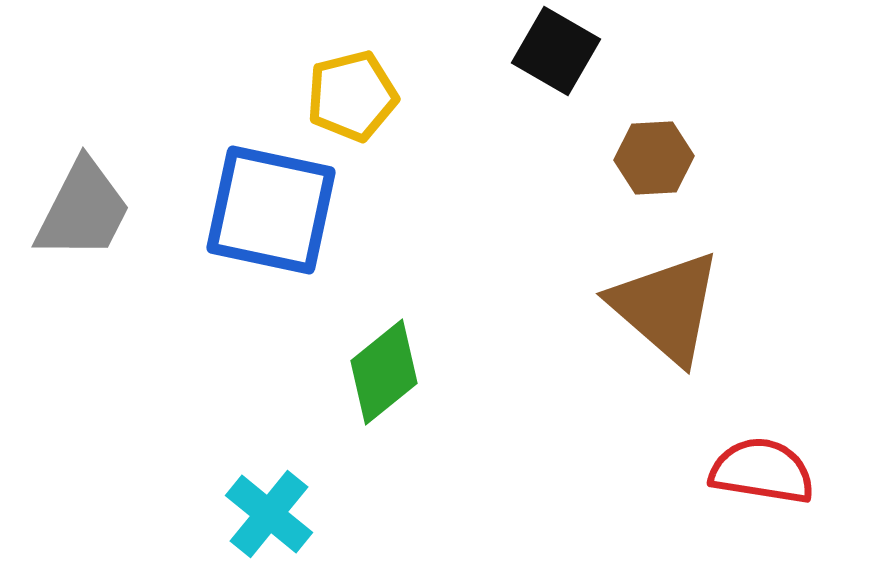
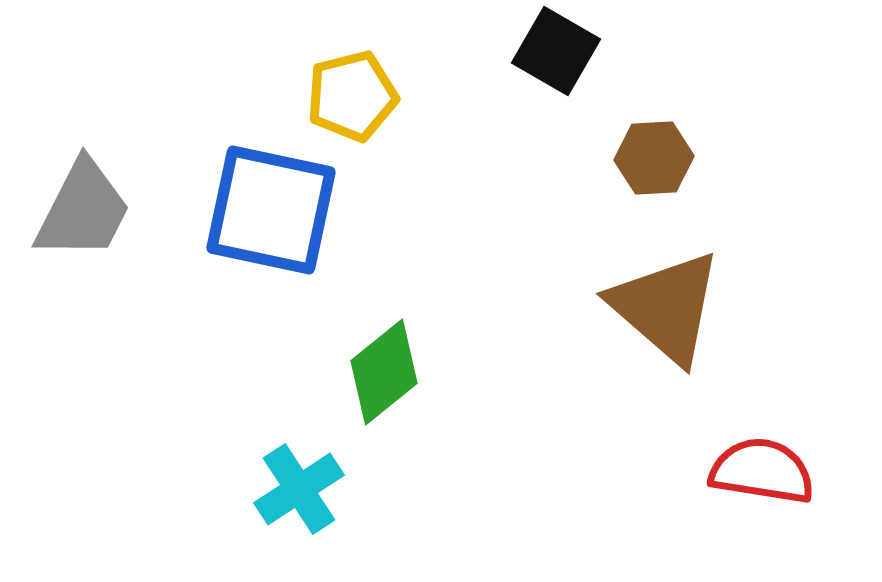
cyan cross: moved 30 px right, 25 px up; rotated 18 degrees clockwise
